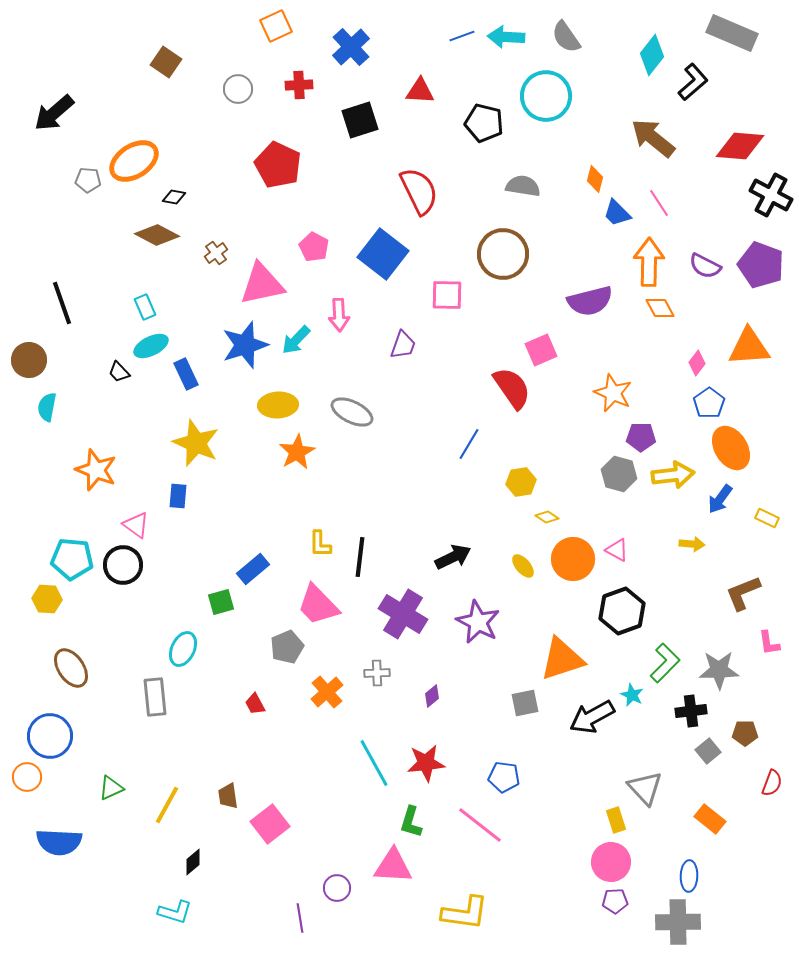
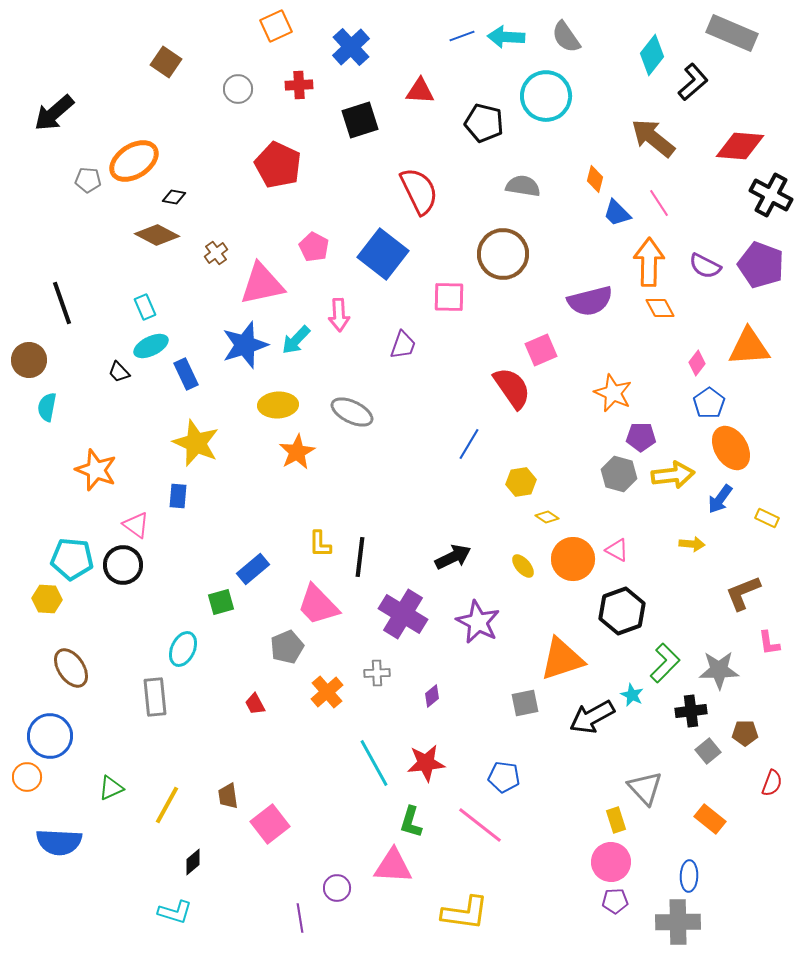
pink square at (447, 295): moved 2 px right, 2 px down
